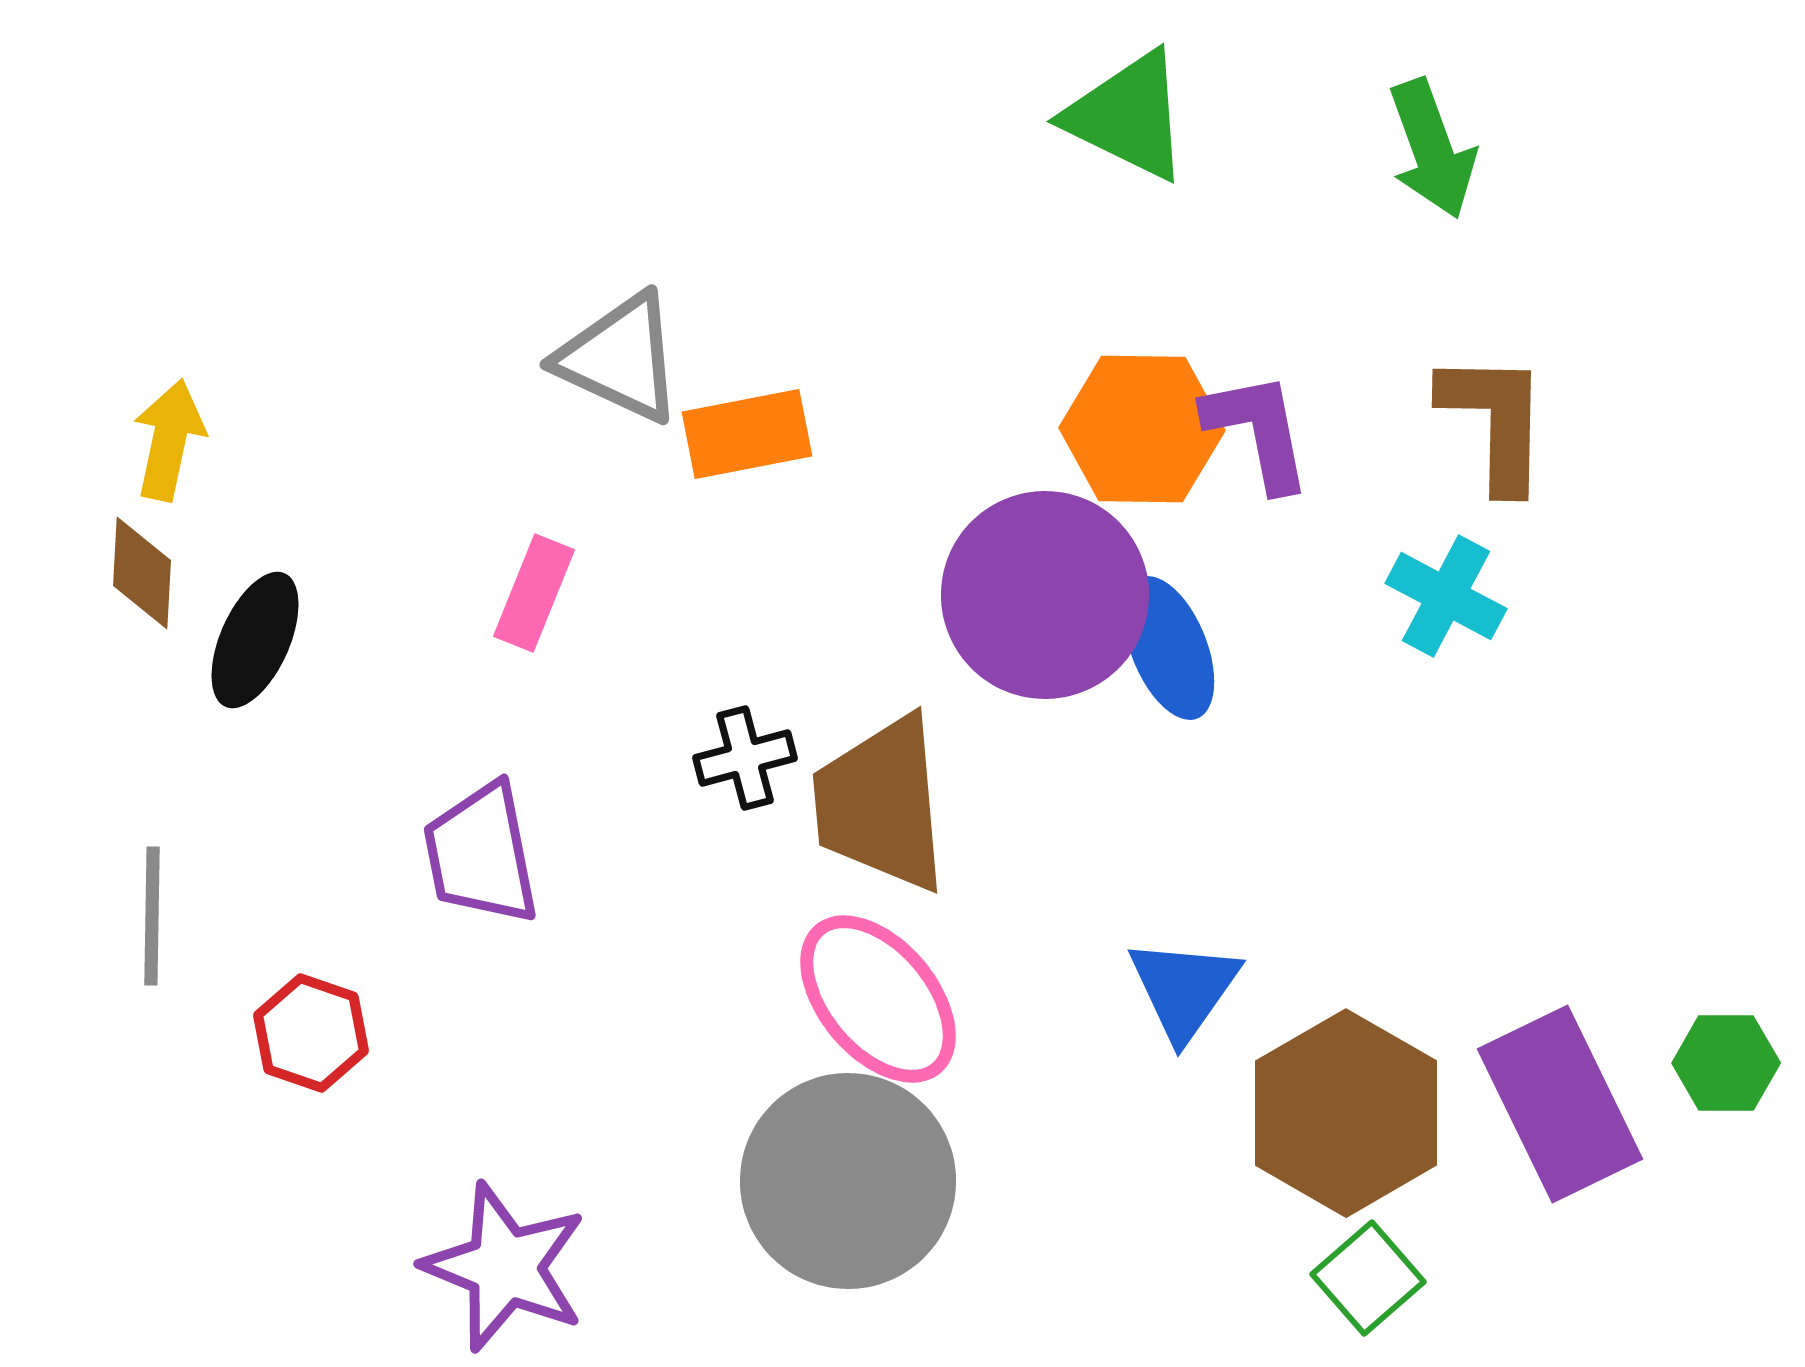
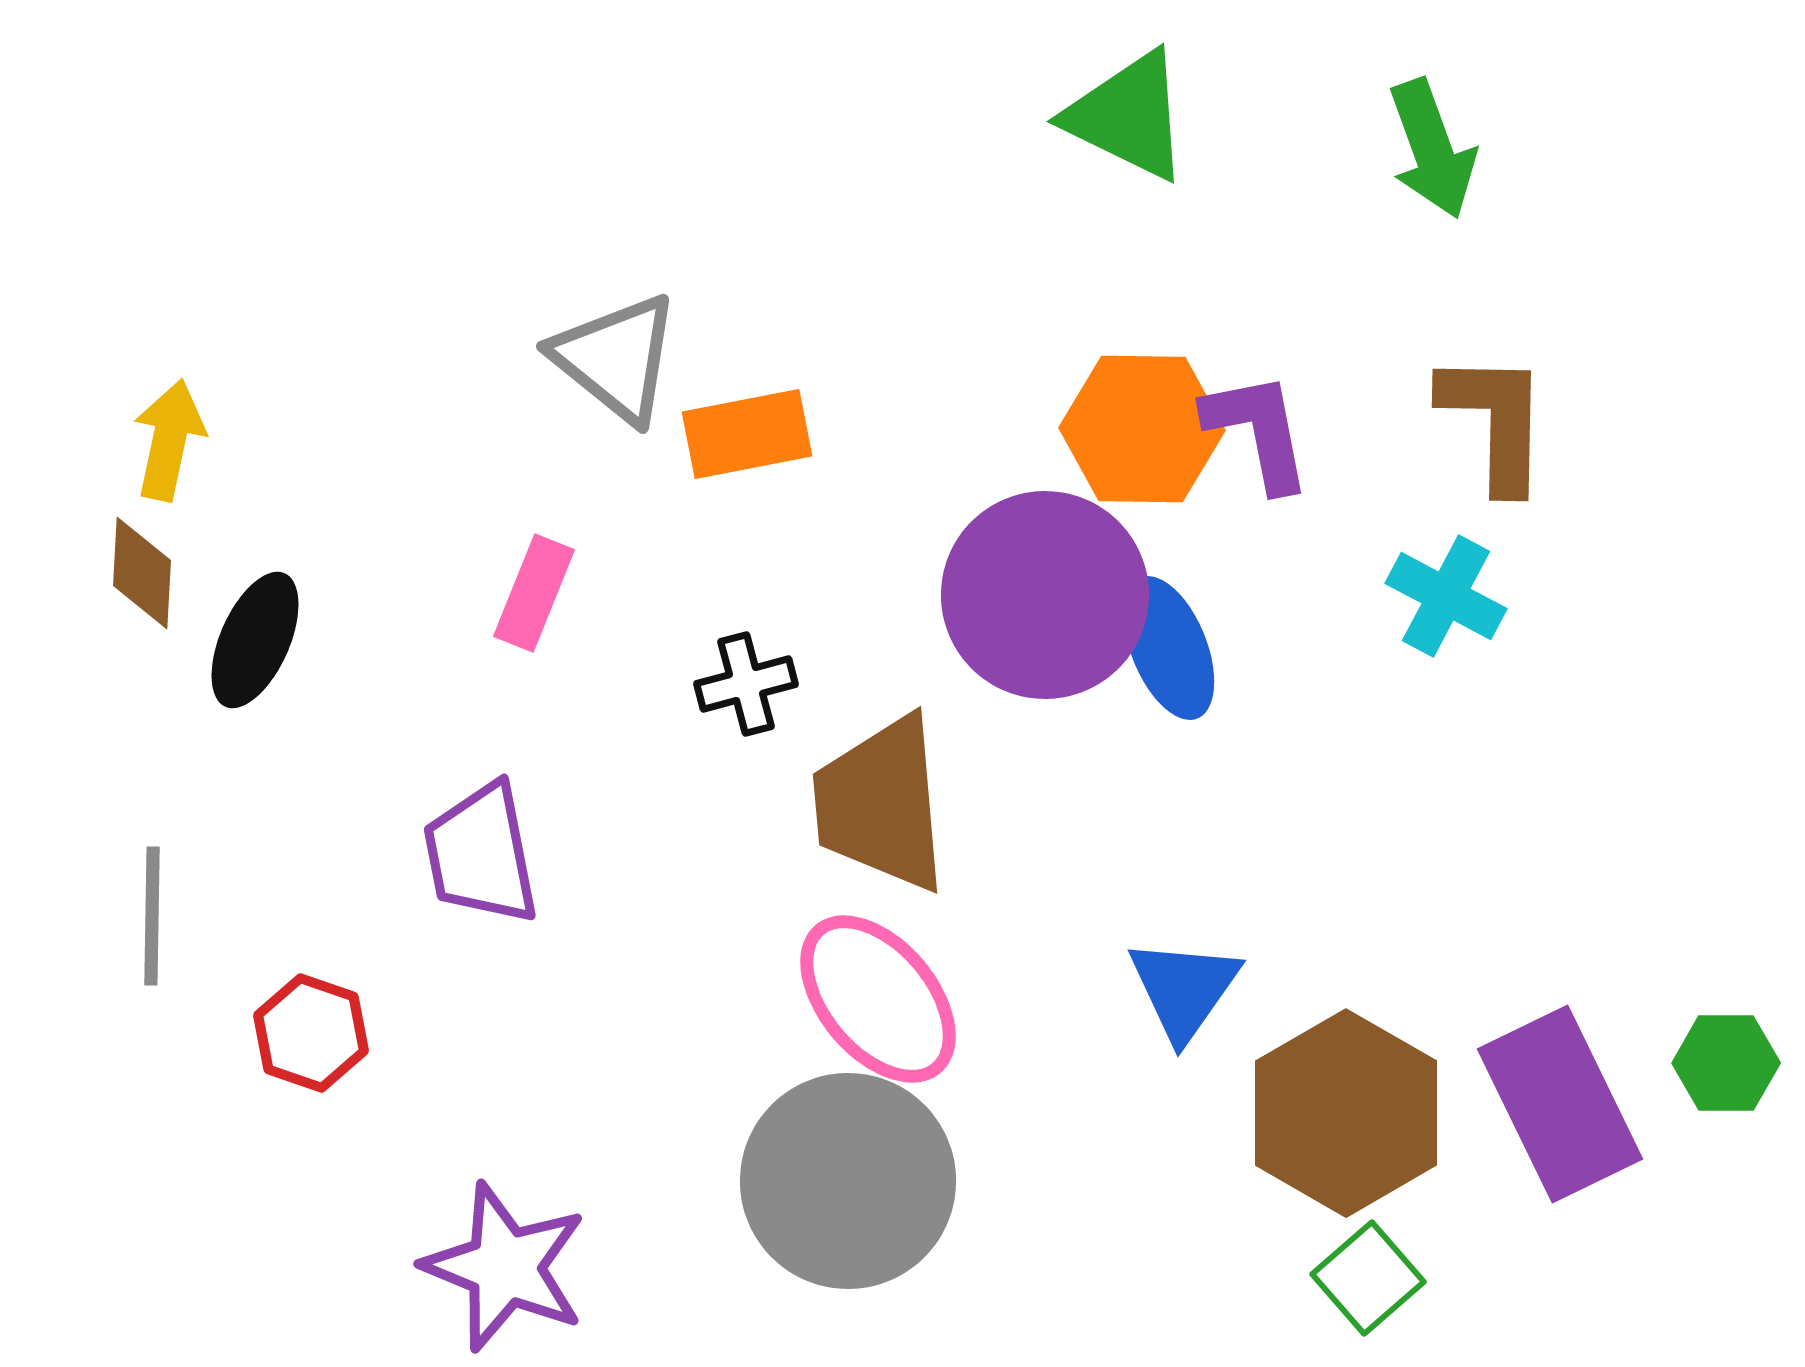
gray triangle: moved 4 px left; rotated 14 degrees clockwise
black cross: moved 1 px right, 74 px up
